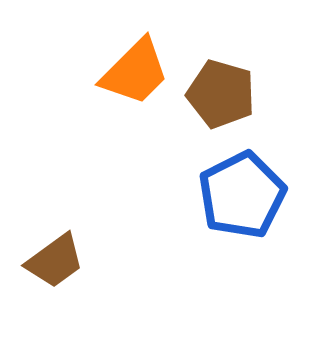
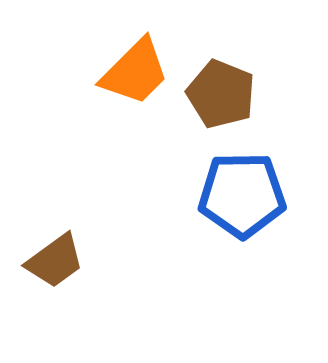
brown pentagon: rotated 6 degrees clockwise
blue pentagon: rotated 26 degrees clockwise
